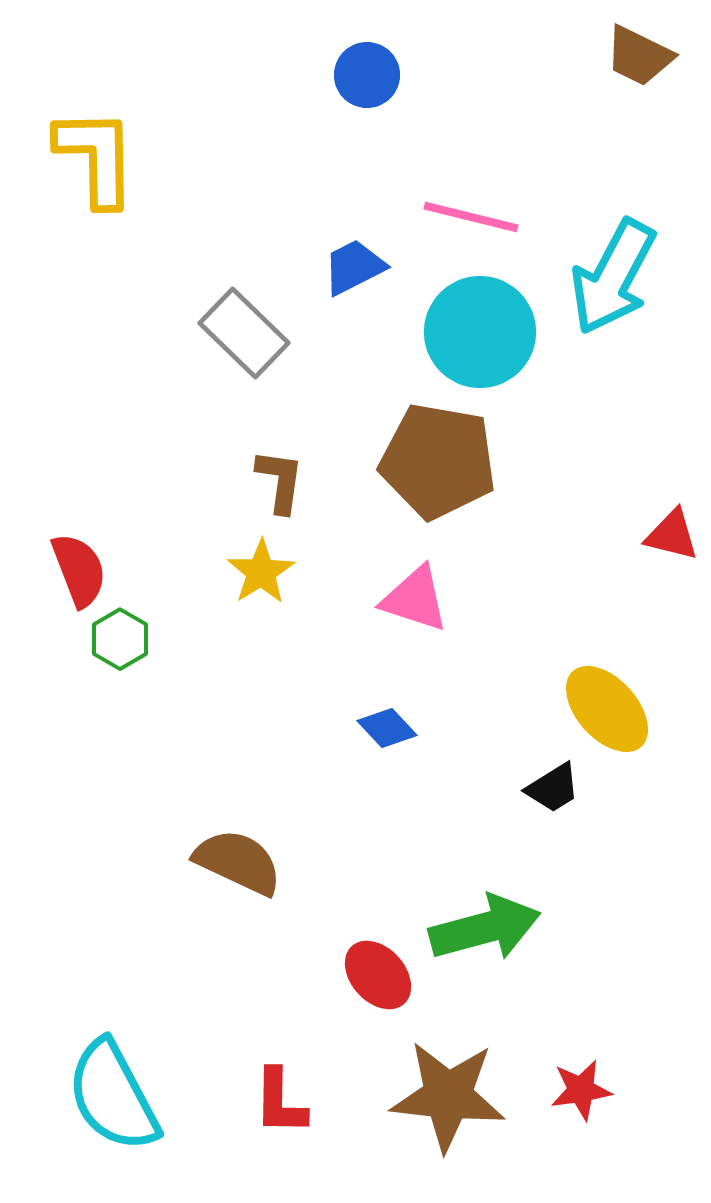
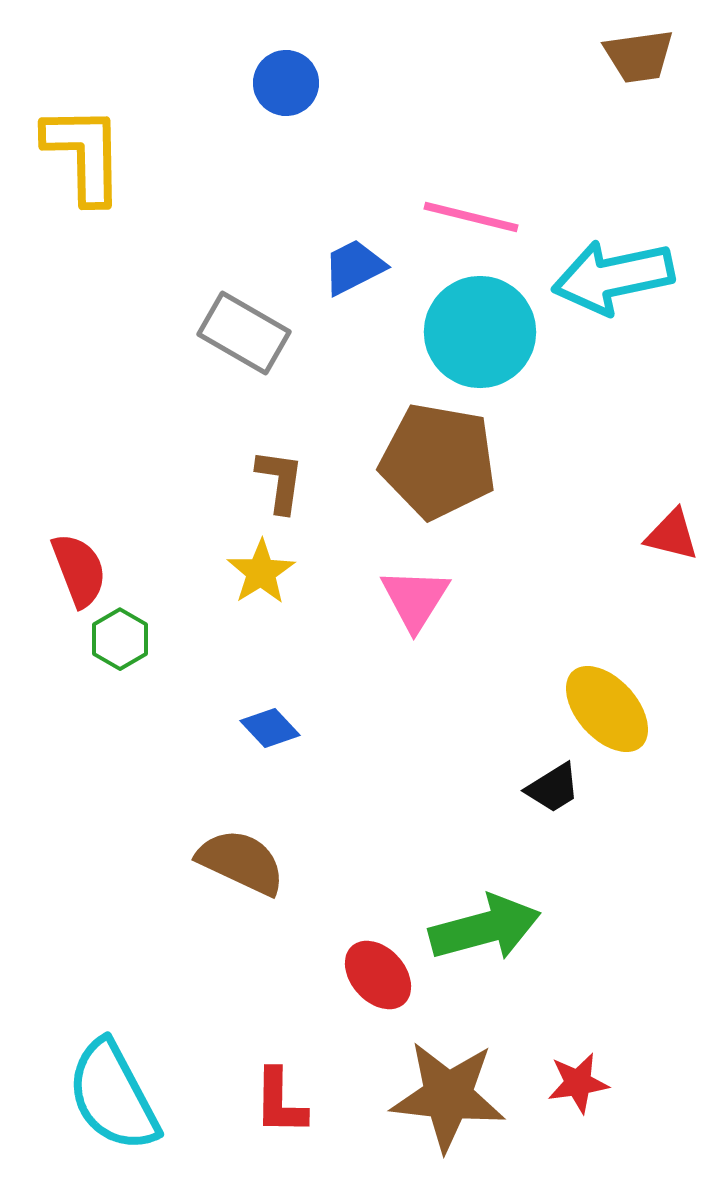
brown trapezoid: rotated 34 degrees counterclockwise
blue circle: moved 81 px left, 8 px down
yellow L-shape: moved 12 px left, 3 px up
cyan arrow: rotated 50 degrees clockwise
gray rectangle: rotated 14 degrees counterclockwise
pink triangle: rotated 44 degrees clockwise
blue diamond: moved 117 px left
brown semicircle: moved 3 px right
red star: moved 3 px left, 7 px up
